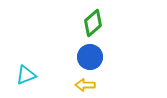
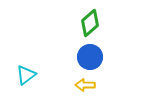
green diamond: moved 3 px left
cyan triangle: rotated 15 degrees counterclockwise
